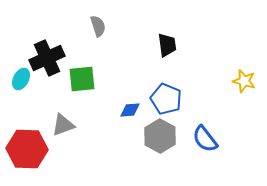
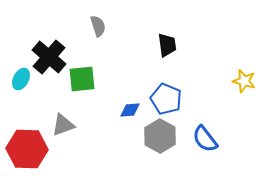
black cross: moved 2 px right, 1 px up; rotated 24 degrees counterclockwise
